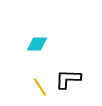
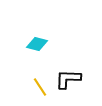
cyan diamond: rotated 15 degrees clockwise
